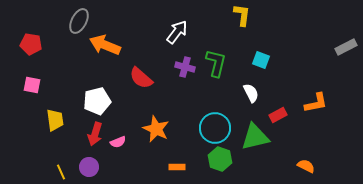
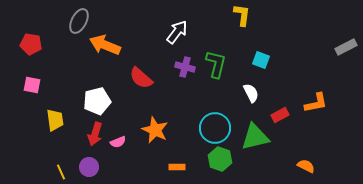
green L-shape: moved 1 px down
red rectangle: moved 2 px right
orange star: moved 1 px left, 1 px down
